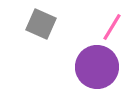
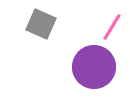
purple circle: moved 3 px left
